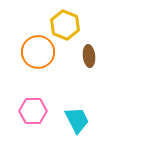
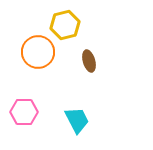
yellow hexagon: rotated 24 degrees clockwise
brown ellipse: moved 5 px down; rotated 10 degrees counterclockwise
pink hexagon: moved 9 px left, 1 px down
